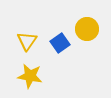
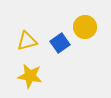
yellow circle: moved 2 px left, 2 px up
yellow triangle: rotated 40 degrees clockwise
